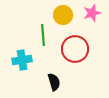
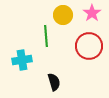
pink star: rotated 18 degrees counterclockwise
green line: moved 3 px right, 1 px down
red circle: moved 14 px right, 3 px up
